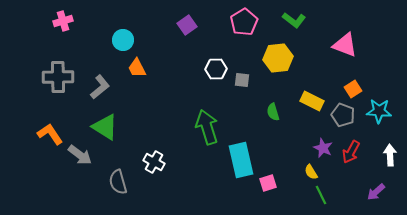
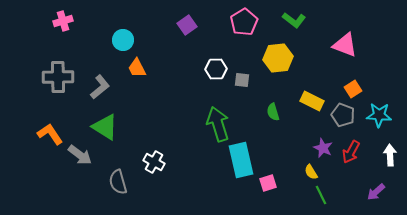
cyan star: moved 4 px down
green arrow: moved 11 px right, 3 px up
